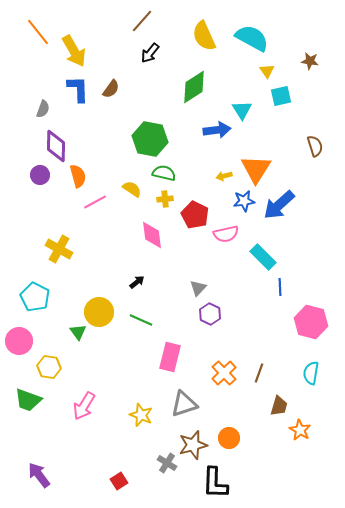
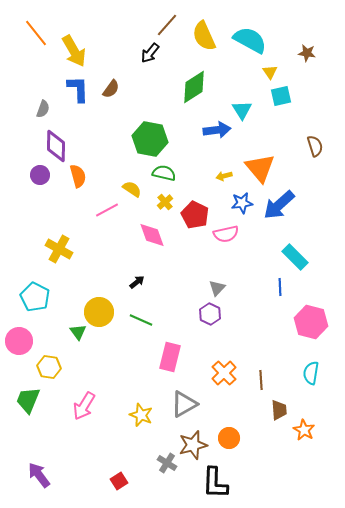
brown line at (142, 21): moved 25 px right, 4 px down
orange line at (38, 32): moved 2 px left, 1 px down
cyan semicircle at (252, 38): moved 2 px left, 2 px down
brown star at (310, 61): moved 3 px left, 8 px up
yellow triangle at (267, 71): moved 3 px right, 1 px down
orange triangle at (256, 169): moved 4 px right, 1 px up; rotated 12 degrees counterclockwise
yellow cross at (165, 199): moved 3 px down; rotated 35 degrees counterclockwise
blue star at (244, 201): moved 2 px left, 2 px down
pink line at (95, 202): moved 12 px right, 8 px down
pink diamond at (152, 235): rotated 12 degrees counterclockwise
cyan rectangle at (263, 257): moved 32 px right
gray triangle at (198, 288): moved 19 px right
brown line at (259, 373): moved 2 px right, 7 px down; rotated 24 degrees counterclockwise
green trapezoid at (28, 400): rotated 92 degrees clockwise
gray triangle at (184, 404): rotated 12 degrees counterclockwise
brown trapezoid at (279, 406): moved 4 px down; rotated 20 degrees counterclockwise
orange star at (300, 430): moved 4 px right
